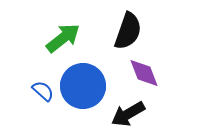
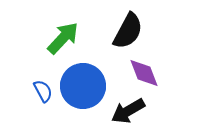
black semicircle: rotated 9 degrees clockwise
green arrow: rotated 9 degrees counterclockwise
blue semicircle: rotated 20 degrees clockwise
black arrow: moved 3 px up
